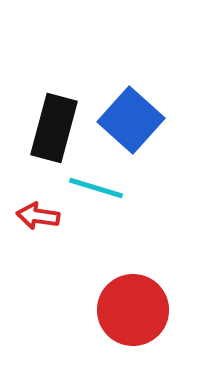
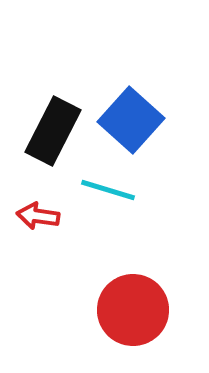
black rectangle: moved 1 px left, 3 px down; rotated 12 degrees clockwise
cyan line: moved 12 px right, 2 px down
